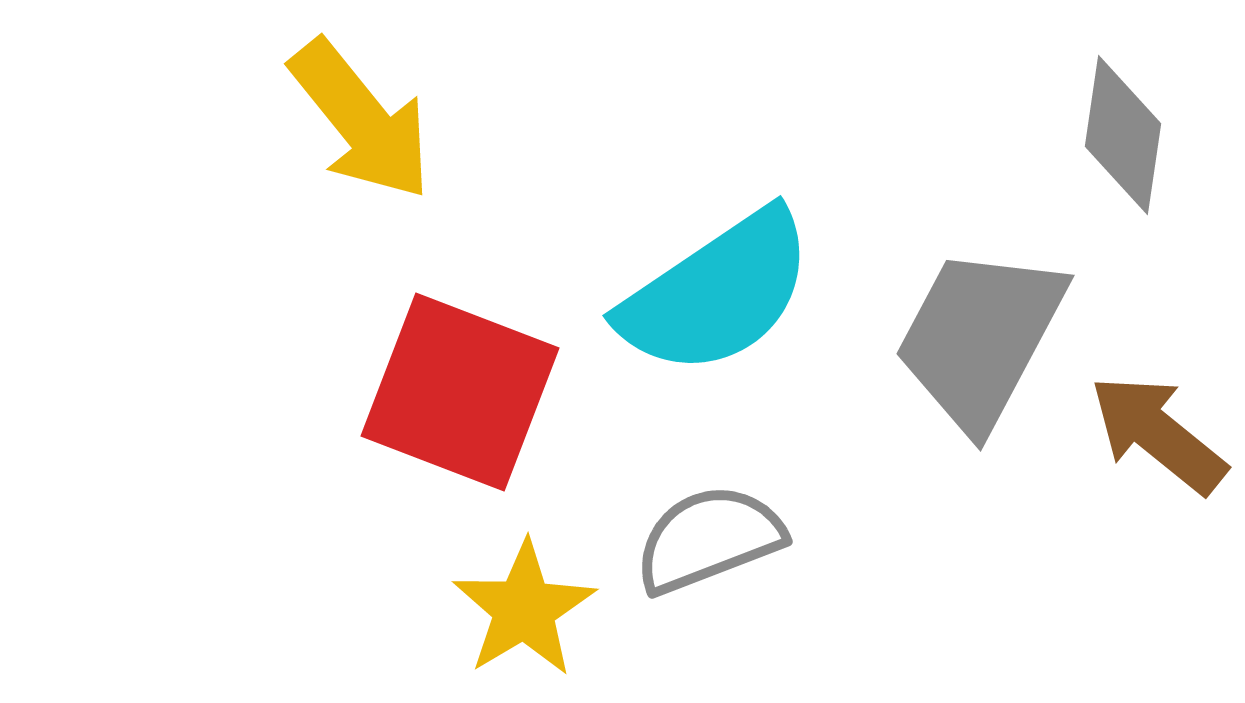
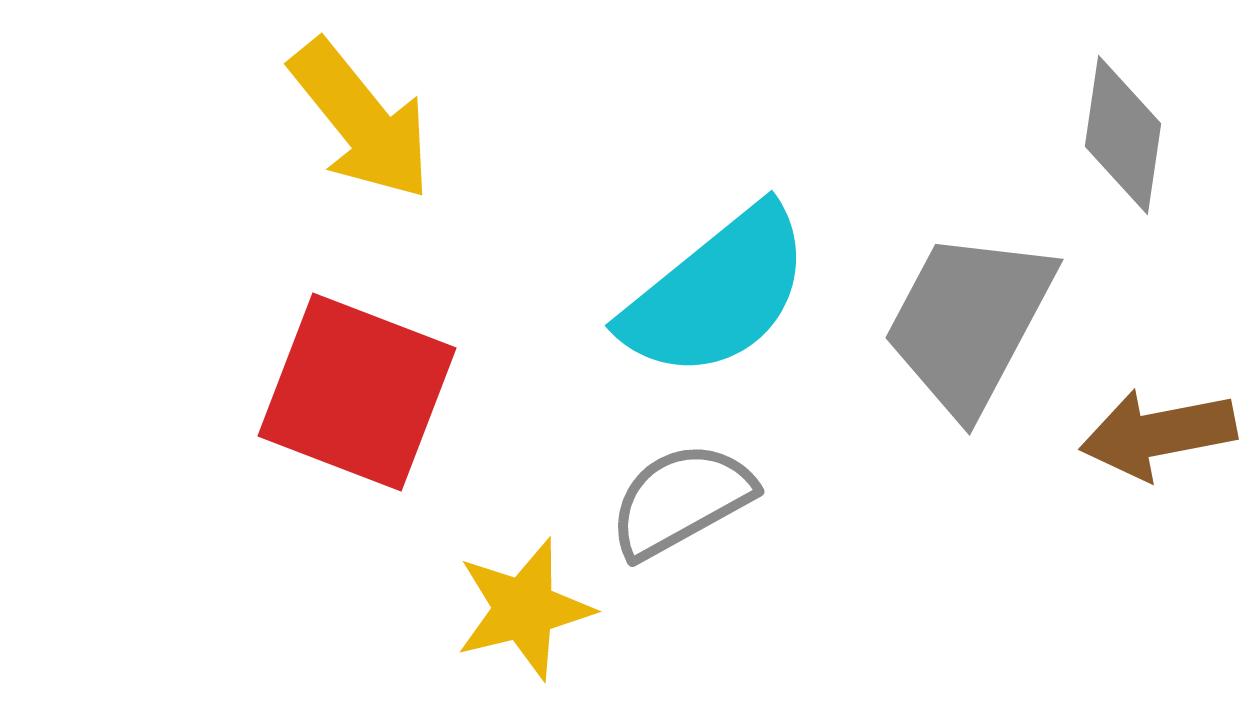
cyan semicircle: rotated 5 degrees counterclockwise
gray trapezoid: moved 11 px left, 16 px up
red square: moved 103 px left
brown arrow: rotated 50 degrees counterclockwise
gray semicircle: moved 28 px left, 39 px up; rotated 8 degrees counterclockwise
yellow star: rotated 17 degrees clockwise
